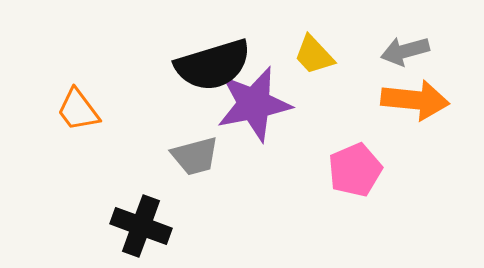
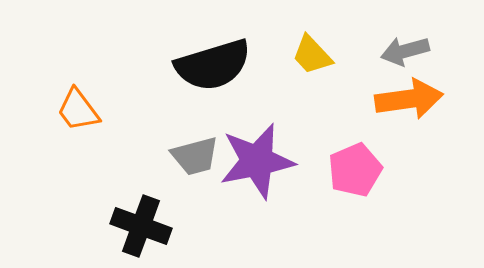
yellow trapezoid: moved 2 px left
orange arrow: moved 6 px left, 1 px up; rotated 14 degrees counterclockwise
purple star: moved 3 px right, 57 px down
